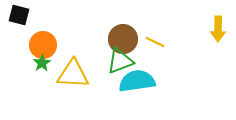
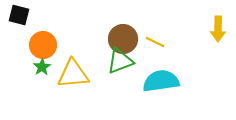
green star: moved 4 px down
yellow triangle: rotated 8 degrees counterclockwise
cyan semicircle: moved 24 px right
